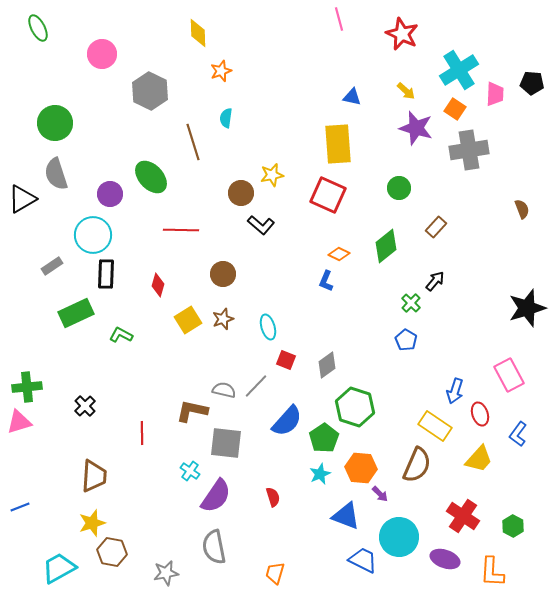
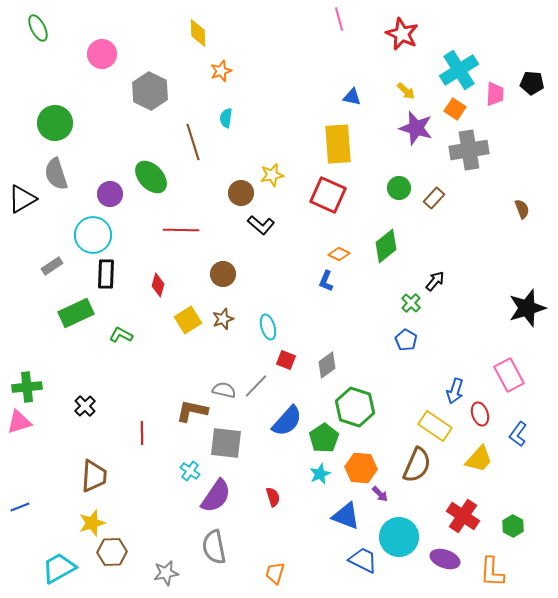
brown rectangle at (436, 227): moved 2 px left, 29 px up
brown hexagon at (112, 552): rotated 12 degrees counterclockwise
